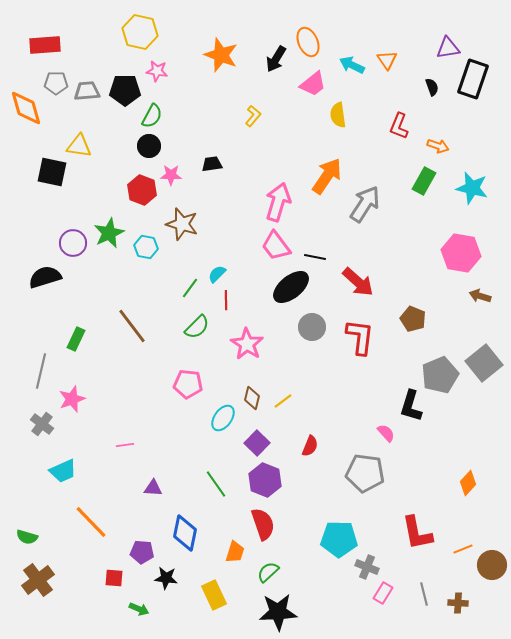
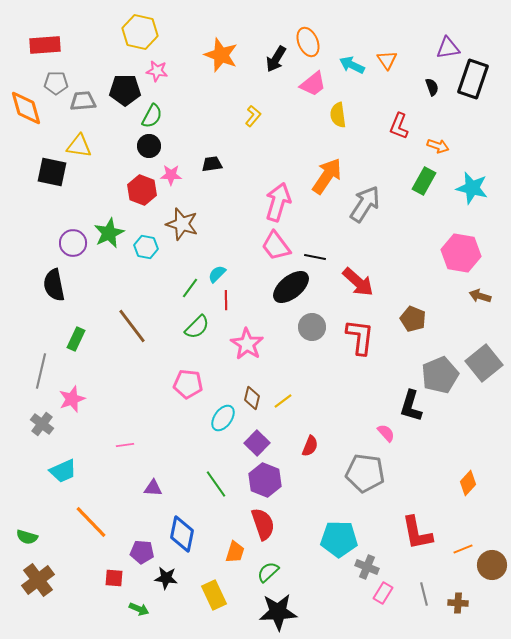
gray trapezoid at (87, 91): moved 4 px left, 10 px down
black semicircle at (45, 277): moved 9 px right, 8 px down; rotated 84 degrees counterclockwise
blue diamond at (185, 533): moved 3 px left, 1 px down
